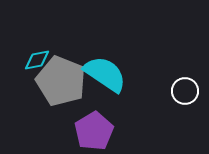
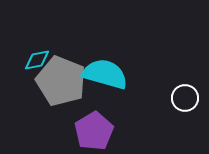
cyan semicircle: rotated 18 degrees counterclockwise
white circle: moved 7 px down
